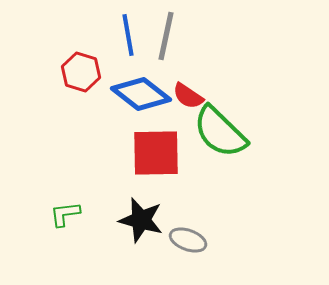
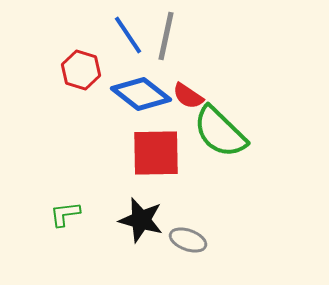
blue line: rotated 24 degrees counterclockwise
red hexagon: moved 2 px up
